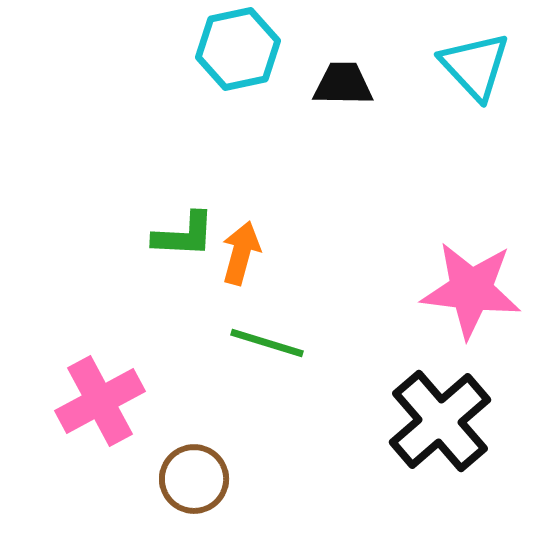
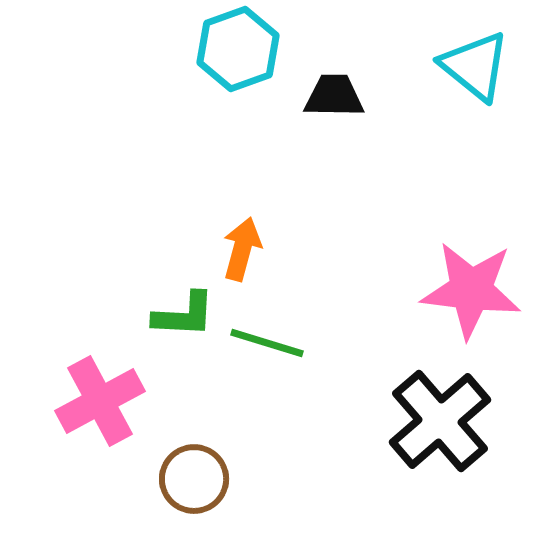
cyan hexagon: rotated 8 degrees counterclockwise
cyan triangle: rotated 8 degrees counterclockwise
black trapezoid: moved 9 px left, 12 px down
green L-shape: moved 80 px down
orange arrow: moved 1 px right, 4 px up
